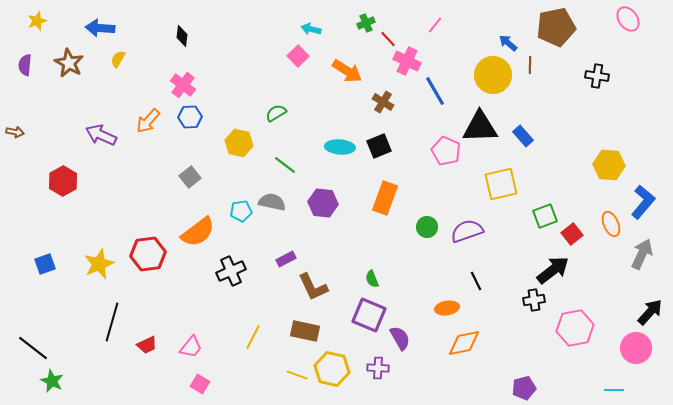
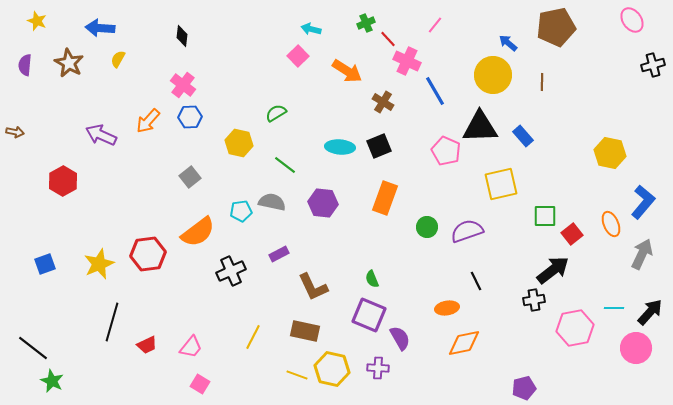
pink ellipse at (628, 19): moved 4 px right, 1 px down
yellow star at (37, 21): rotated 30 degrees counterclockwise
brown line at (530, 65): moved 12 px right, 17 px down
black cross at (597, 76): moved 56 px right, 11 px up; rotated 25 degrees counterclockwise
yellow hexagon at (609, 165): moved 1 px right, 12 px up; rotated 8 degrees clockwise
green square at (545, 216): rotated 20 degrees clockwise
purple rectangle at (286, 259): moved 7 px left, 5 px up
cyan line at (614, 390): moved 82 px up
